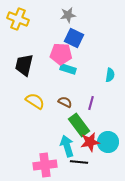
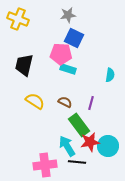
cyan circle: moved 4 px down
cyan arrow: rotated 15 degrees counterclockwise
black line: moved 2 px left
